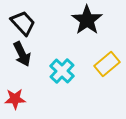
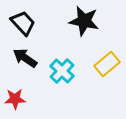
black star: moved 3 px left, 1 px down; rotated 24 degrees counterclockwise
black arrow: moved 3 px right, 4 px down; rotated 150 degrees clockwise
